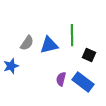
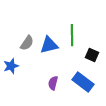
black square: moved 3 px right
purple semicircle: moved 8 px left, 4 px down
